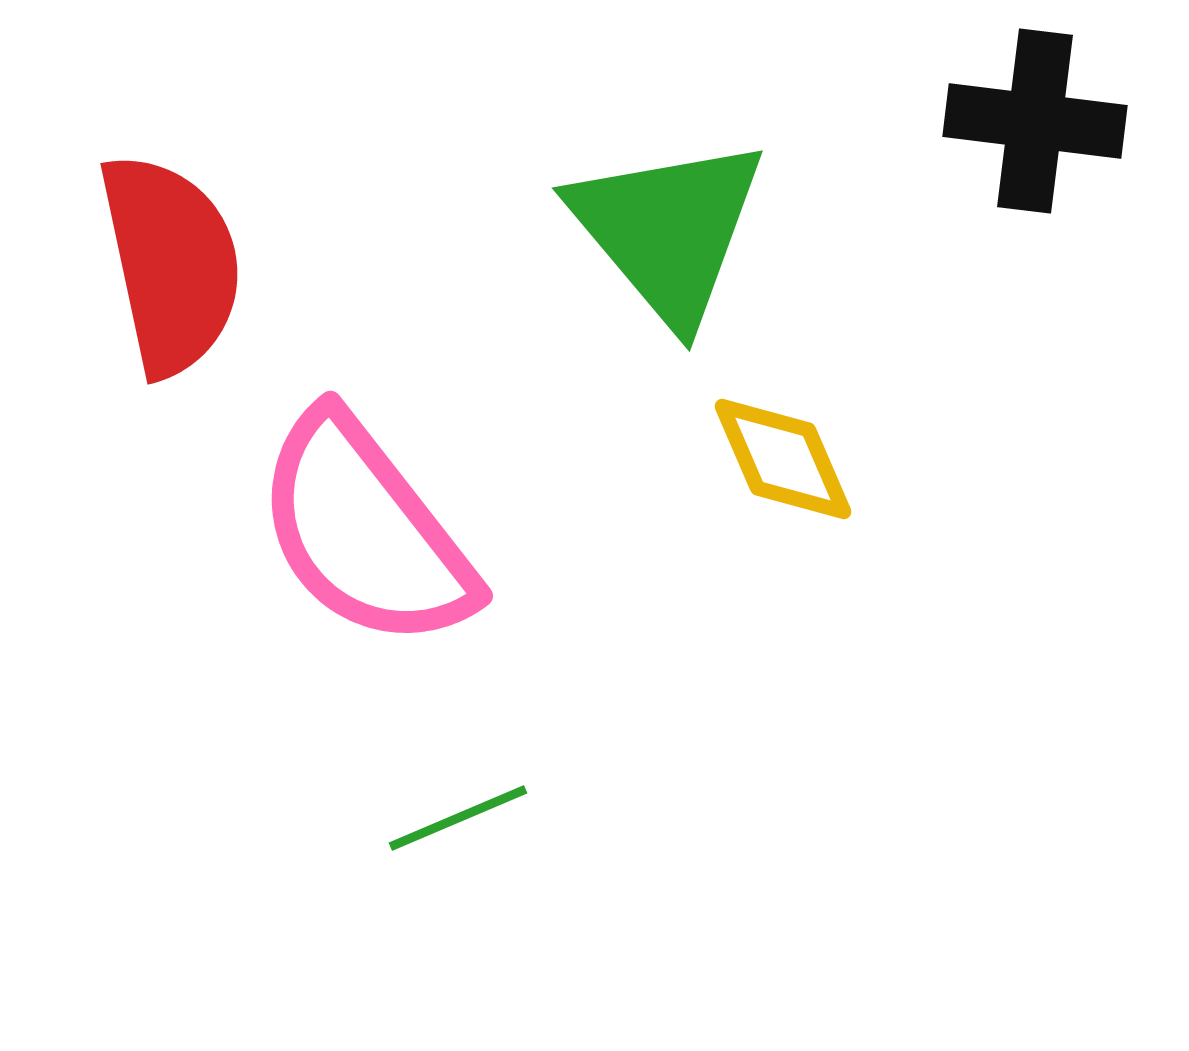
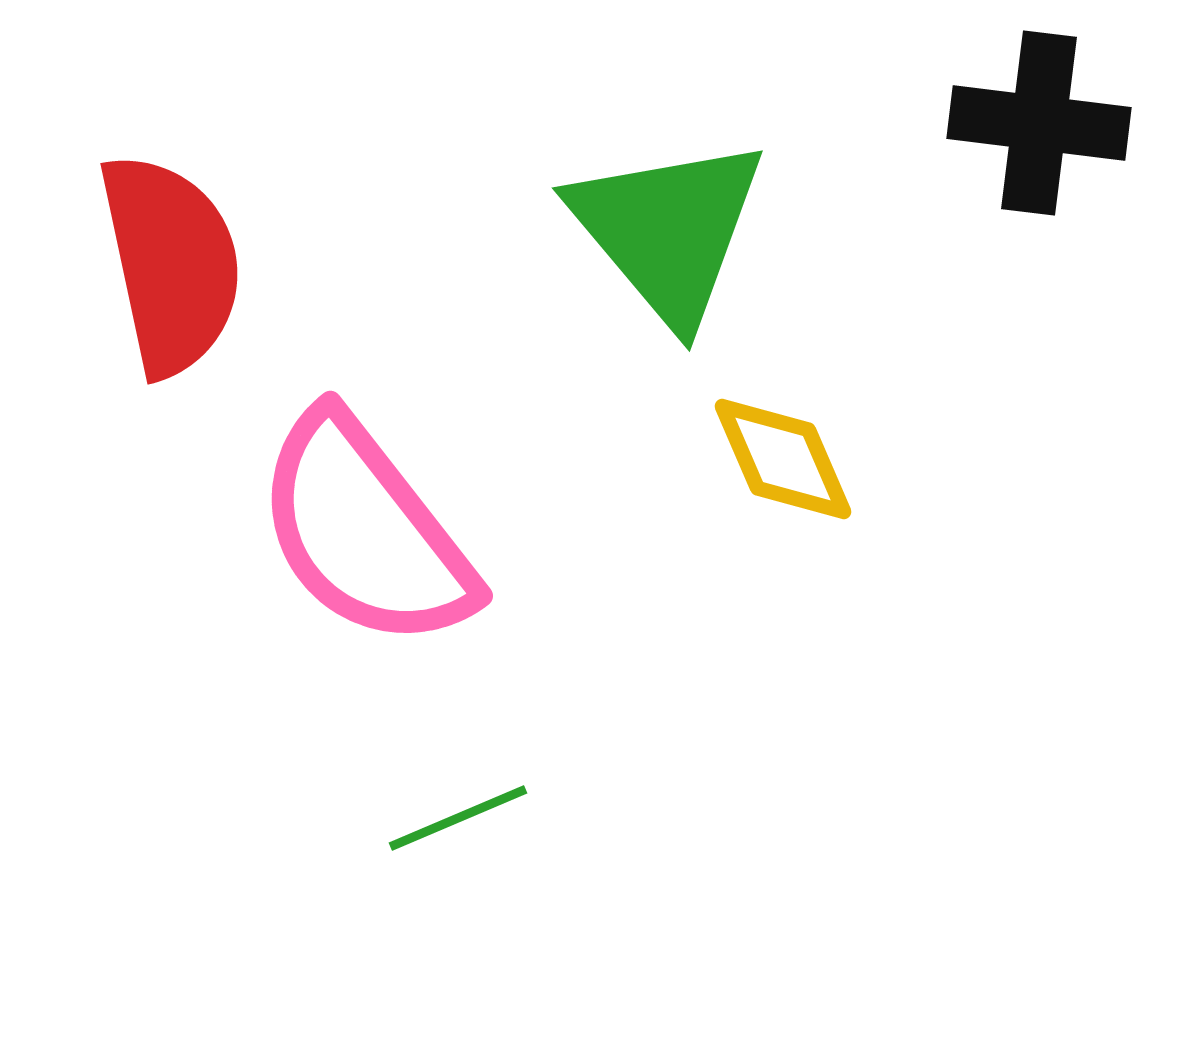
black cross: moved 4 px right, 2 px down
